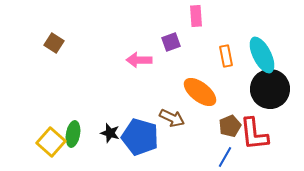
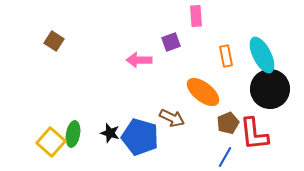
brown square: moved 2 px up
orange ellipse: moved 3 px right
brown pentagon: moved 2 px left, 3 px up
